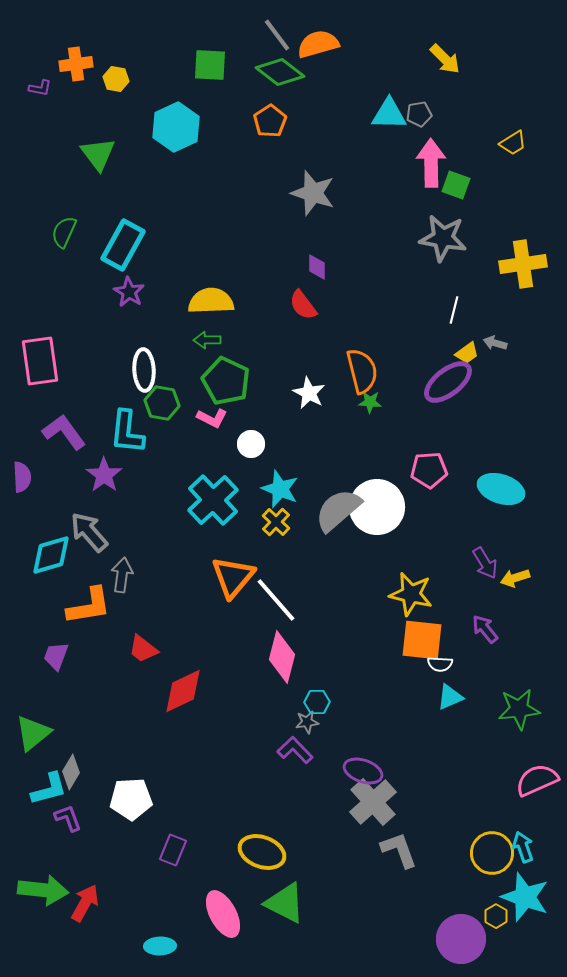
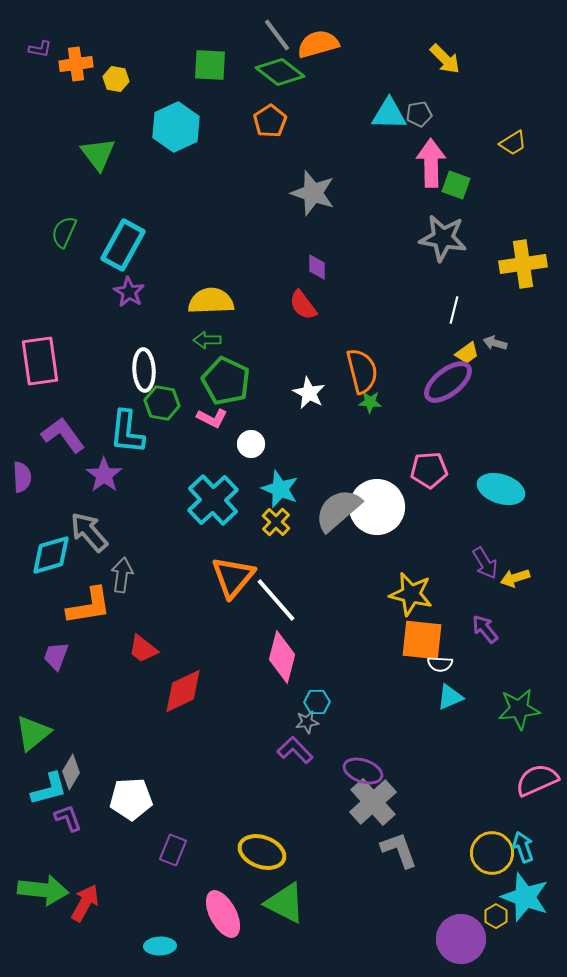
purple L-shape at (40, 88): moved 39 px up
purple L-shape at (64, 432): moved 1 px left, 3 px down
